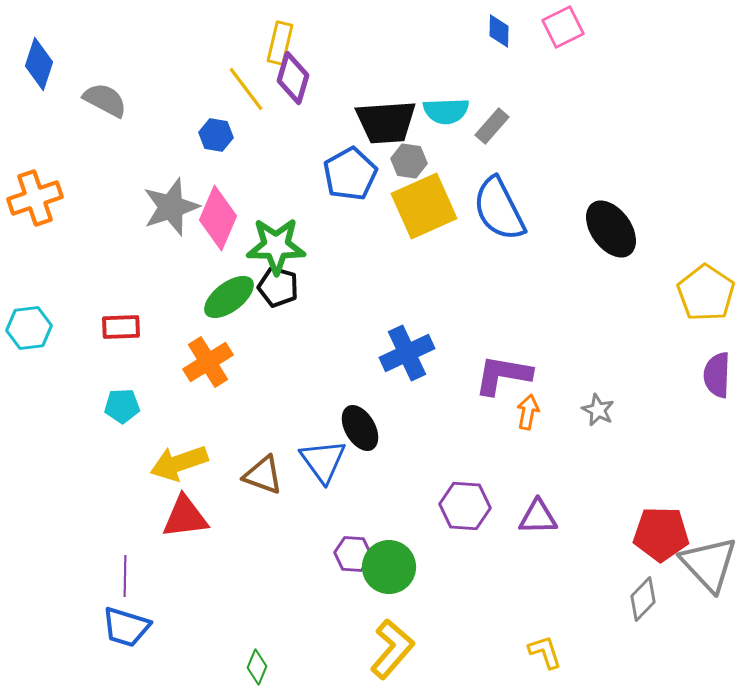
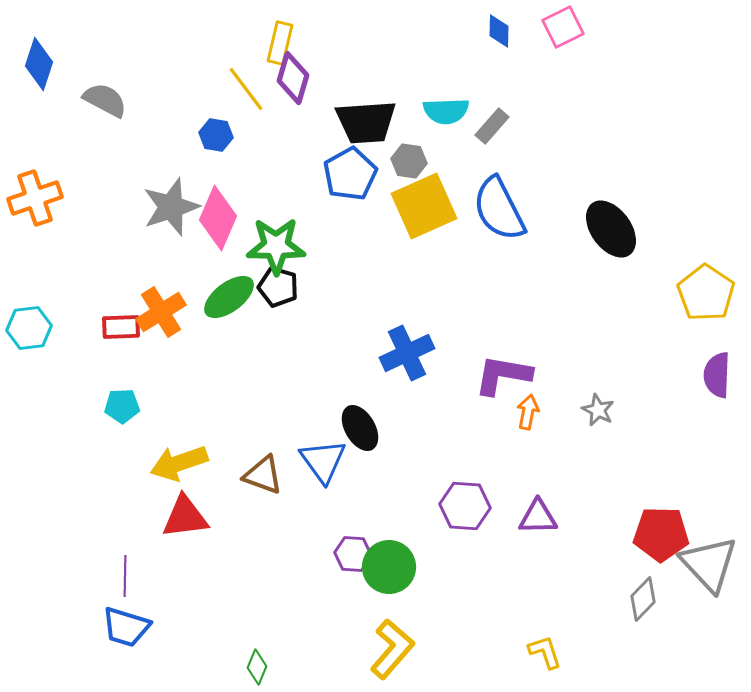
black trapezoid at (386, 122): moved 20 px left
orange cross at (208, 362): moved 47 px left, 50 px up
